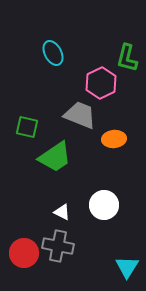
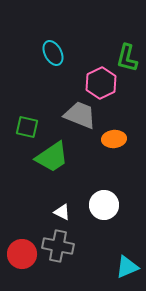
green trapezoid: moved 3 px left
red circle: moved 2 px left, 1 px down
cyan triangle: rotated 35 degrees clockwise
